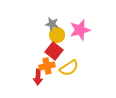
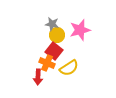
orange cross: moved 3 px up; rotated 35 degrees clockwise
